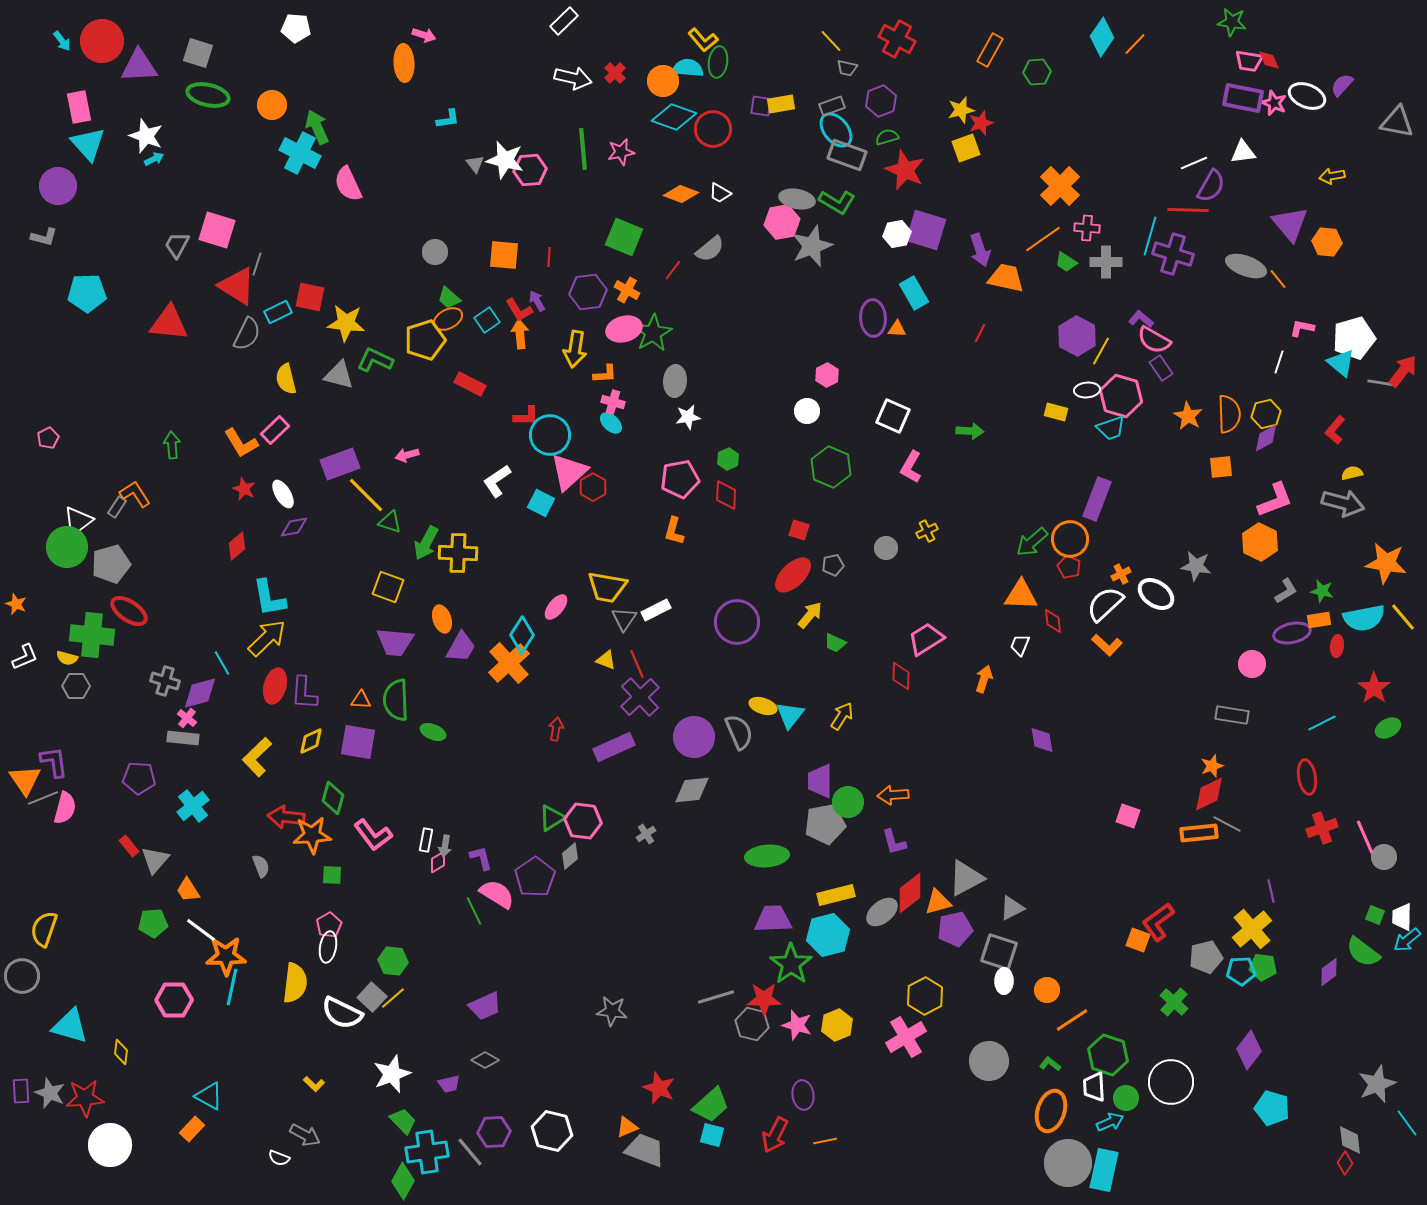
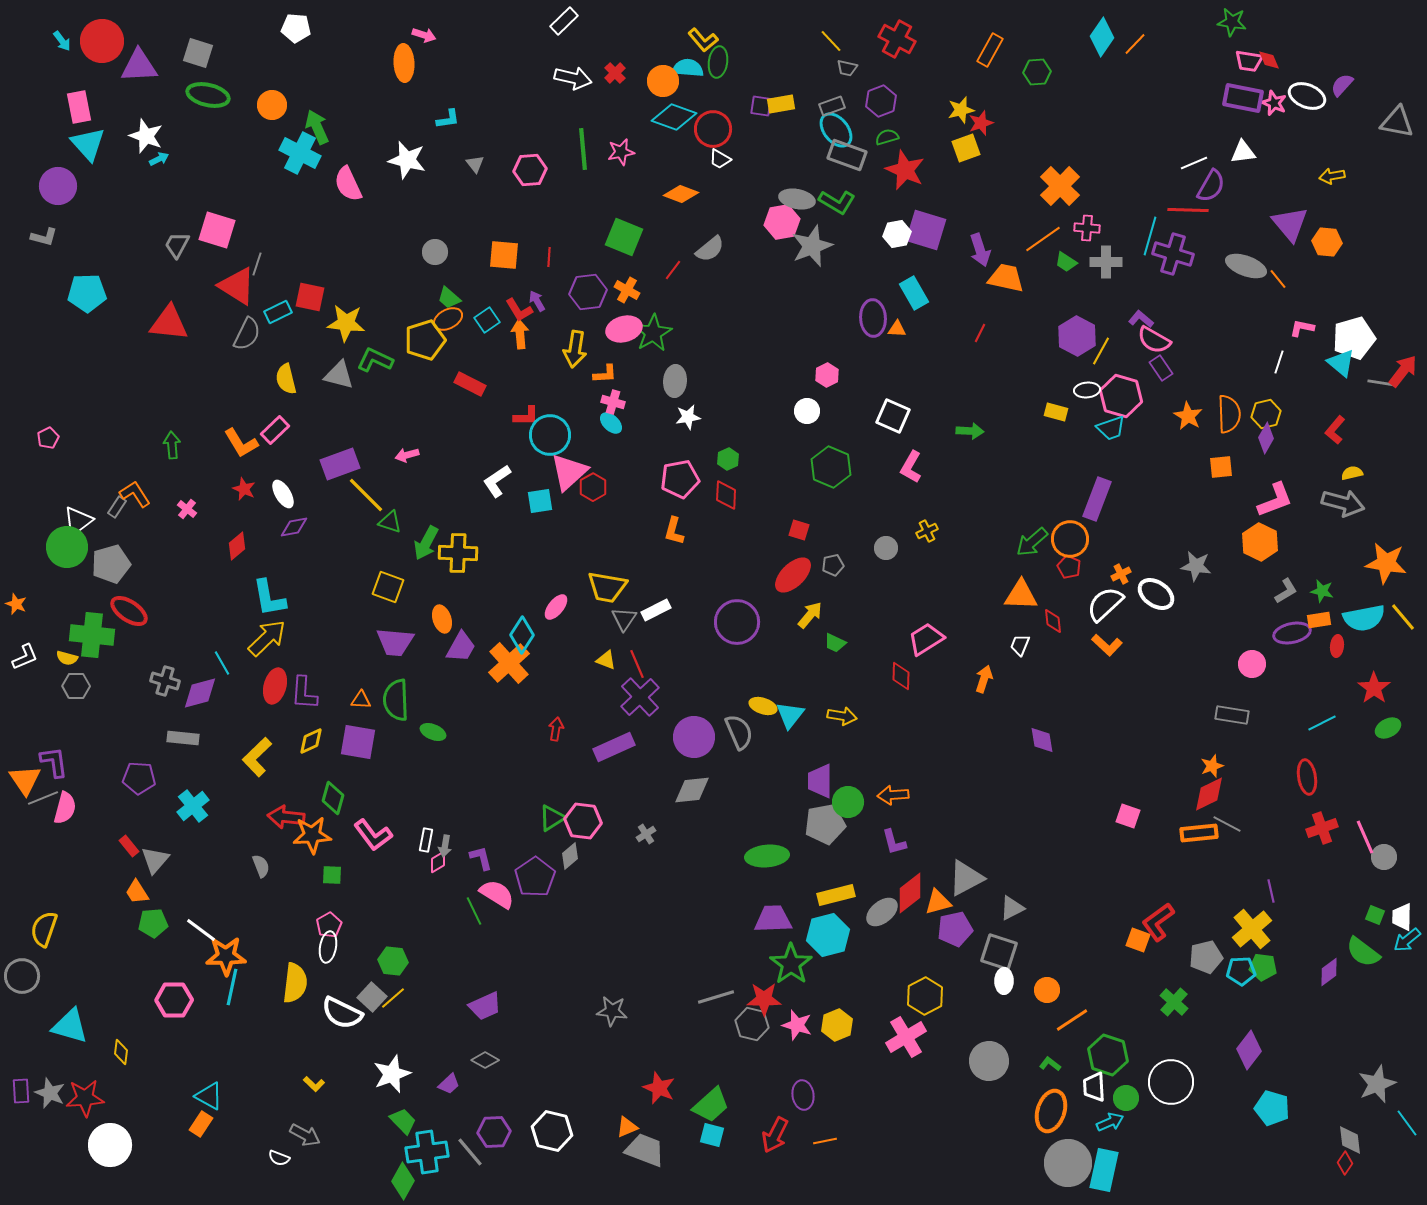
cyan arrow at (154, 159): moved 5 px right
white star at (505, 160): moved 98 px left
white trapezoid at (720, 193): moved 34 px up
purple diamond at (1266, 438): rotated 32 degrees counterclockwise
cyan square at (541, 503): moved 1 px left, 2 px up; rotated 36 degrees counterclockwise
yellow arrow at (842, 716): rotated 68 degrees clockwise
pink cross at (187, 718): moved 209 px up
orange trapezoid at (188, 890): moved 51 px left, 2 px down
purple trapezoid at (449, 1084): rotated 30 degrees counterclockwise
orange rectangle at (192, 1129): moved 9 px right, 5 px up; rotated 10 degrees counterclockwise
